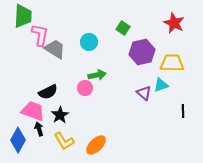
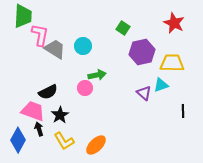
cyan circle: moved 6 px left, 4 px down
